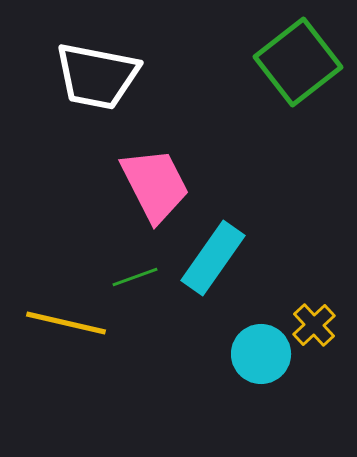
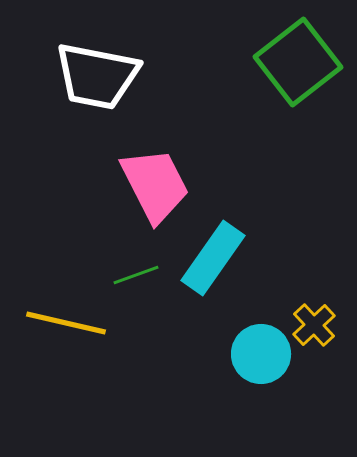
green line: moved 1 px right, 2 px up
